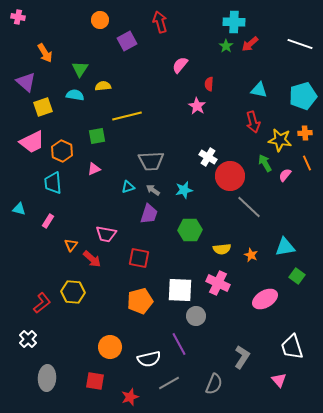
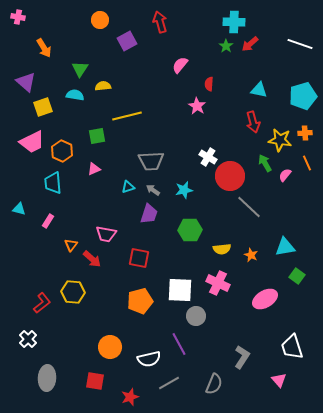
orange arrow at (45, 53): moved 1 px left, 5 px up
